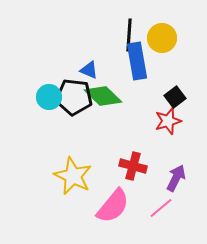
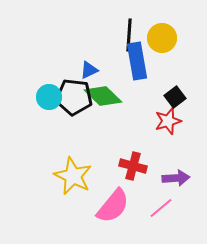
blue triangle: rotated 48 degrees counterclockwise
purple arrow: rotated 60 degrees clockwise
